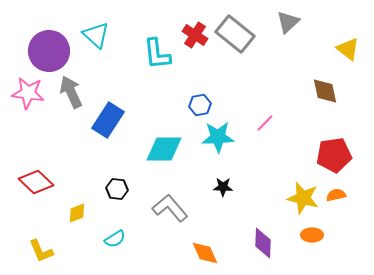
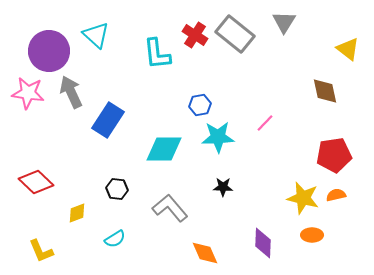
gray triangle: moved 4 px left; rotated 15 degrees counterclockwise
